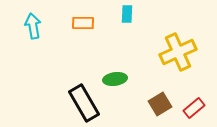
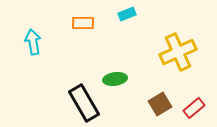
cyan rectangle: rotated 66 degrees clockwise
cyan arrow: moved 16 px down
